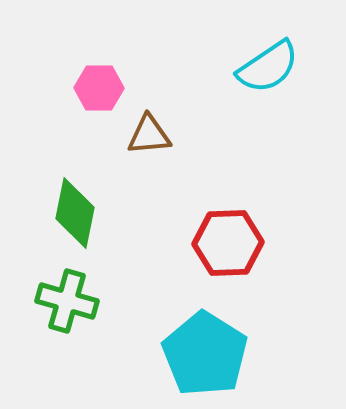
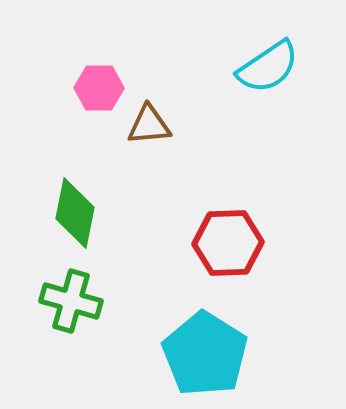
brown triangle: moved 10 px up
green cross: moved 4 px right
